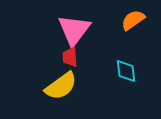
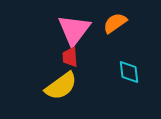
orange semicircle: moved 18 px left, 3 px down
cyan diamond: moved 3 px right, 1 px down
